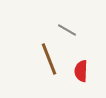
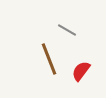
red semicircle: rotated 35 degrees clockwise
